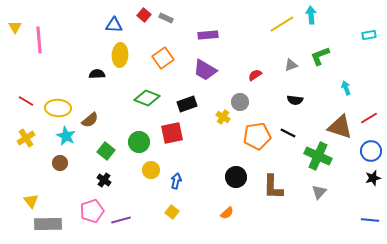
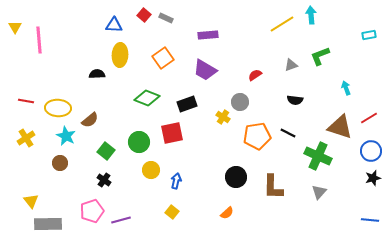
red line at (26, 101): rotated 21 degrees counterclockwise
